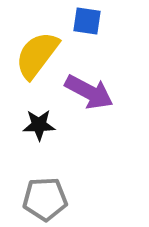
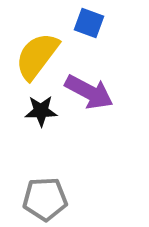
blue square: moved 2 px right, 2 px down; rotated 12 degrees clockwise
yellow semicircle: moved 1 px down
black star: moved 2 px right, 14 px up
